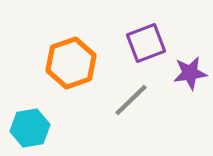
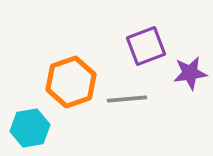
purple square: moved 3 px down
orange hexagon: moved 19 px down
gray line: moved 4 px left, 1 px up; rotated 39 degrees clockwise
